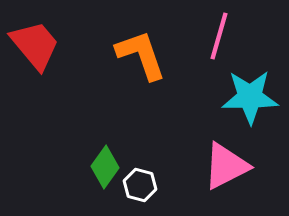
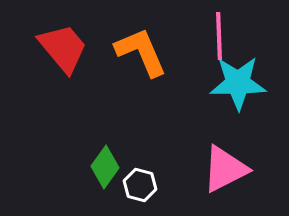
pink line: rotated 18 degrees counterclockwise
red trapezoid: moved 28 px right, 3 px down
orange L-shape: moved 3 px up; rotated 4 degrees counterclockwise
cyan star: moved 12 px left, 14 px up
pink triangle: moved 1 px left, 3 px down
